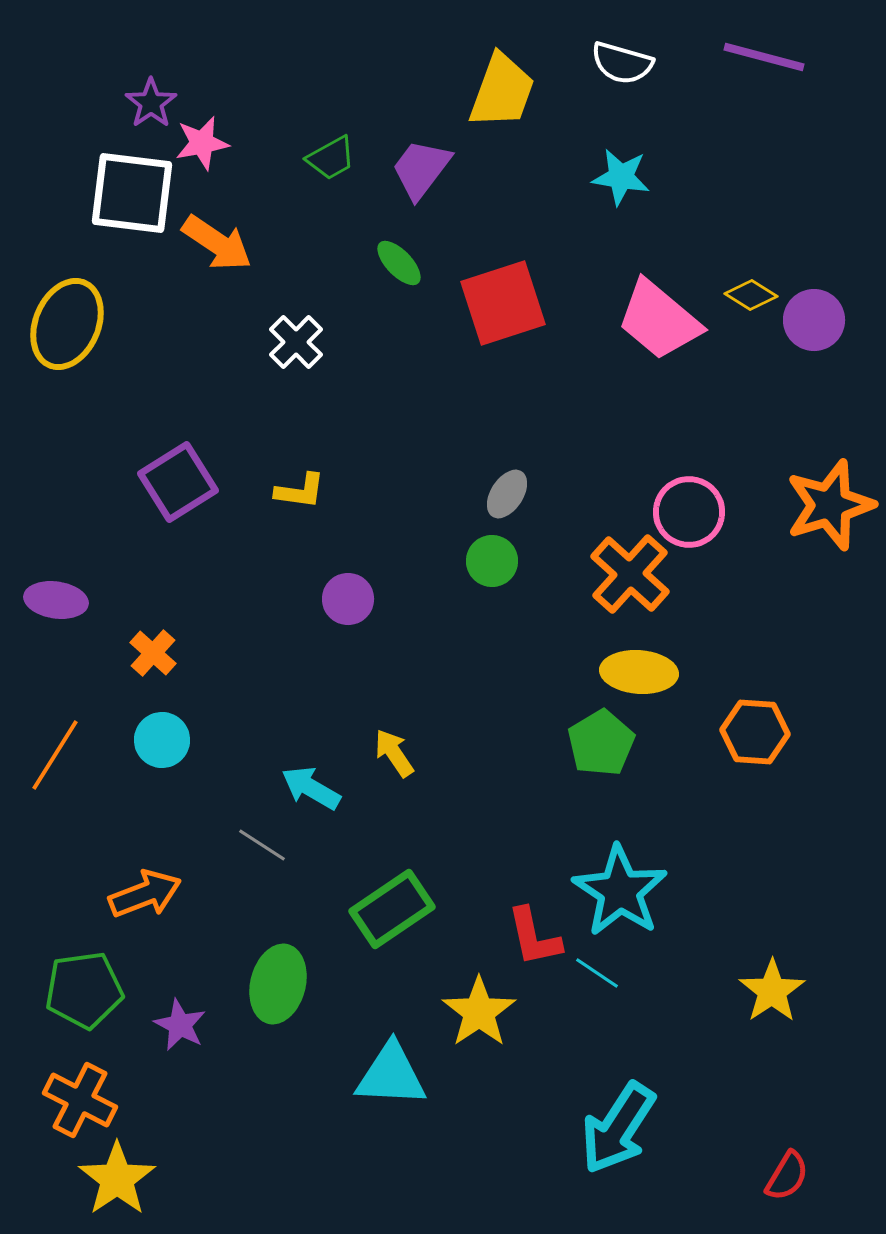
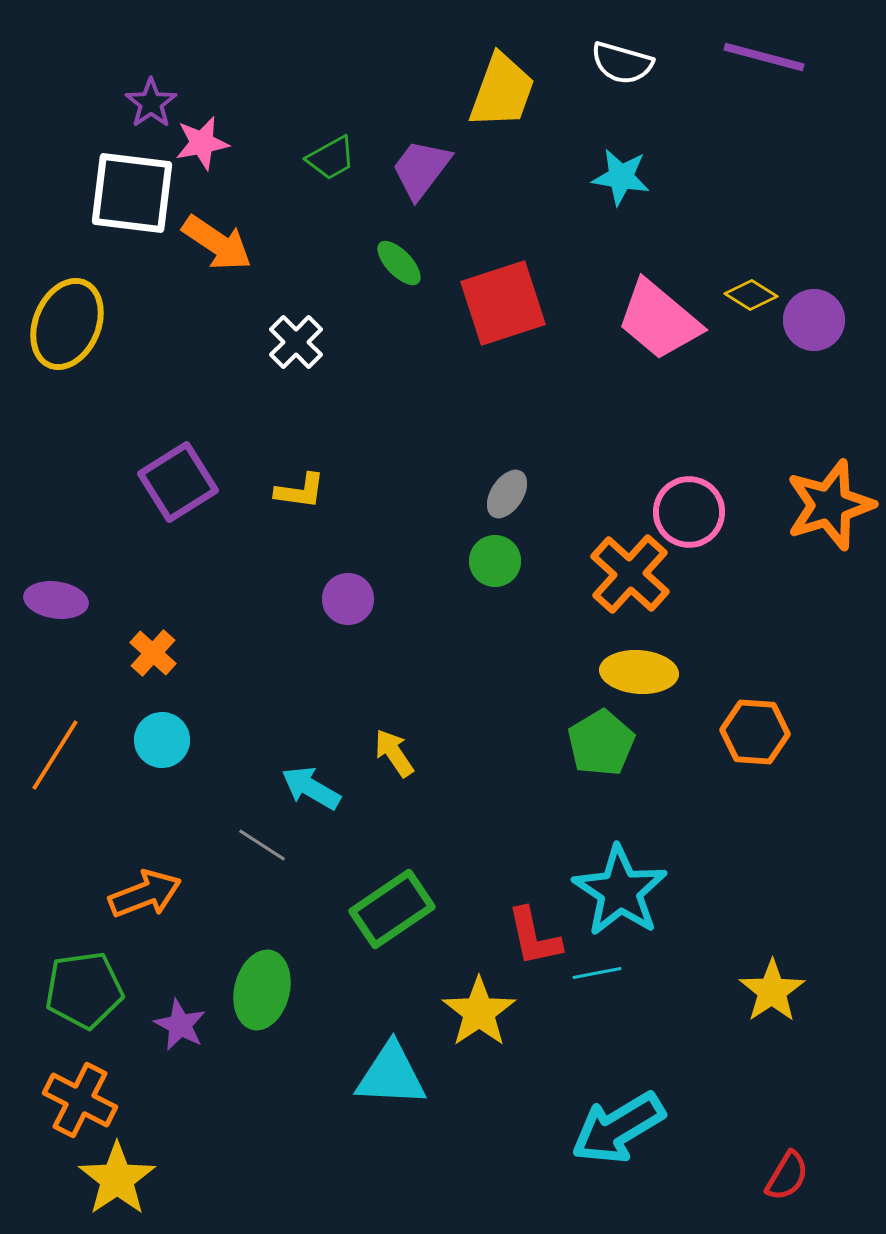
green circle at (492, 561): moved 3 px right
cyan line at (597, 973): rotated 45 degrees counterclockwise
green ellipse at (278, 984): moved 16 px left, 6 px down
cyan arrow at (618, 1128): rotated 26 degrees clockwise
